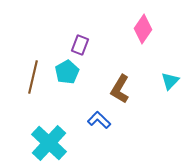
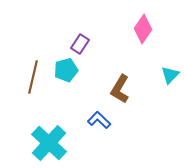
purple rectangle: moved 1 px up; rotated 12 degrees clockwise
cyan pentagon: moved 1 px left, 2 px up; rotated 15 degrees clockwise
cyan triangle: moved 6 px up
